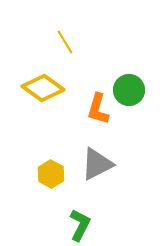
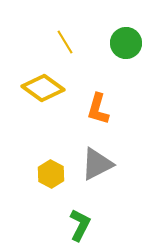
green circle: moved 3 px left, 47 px up
